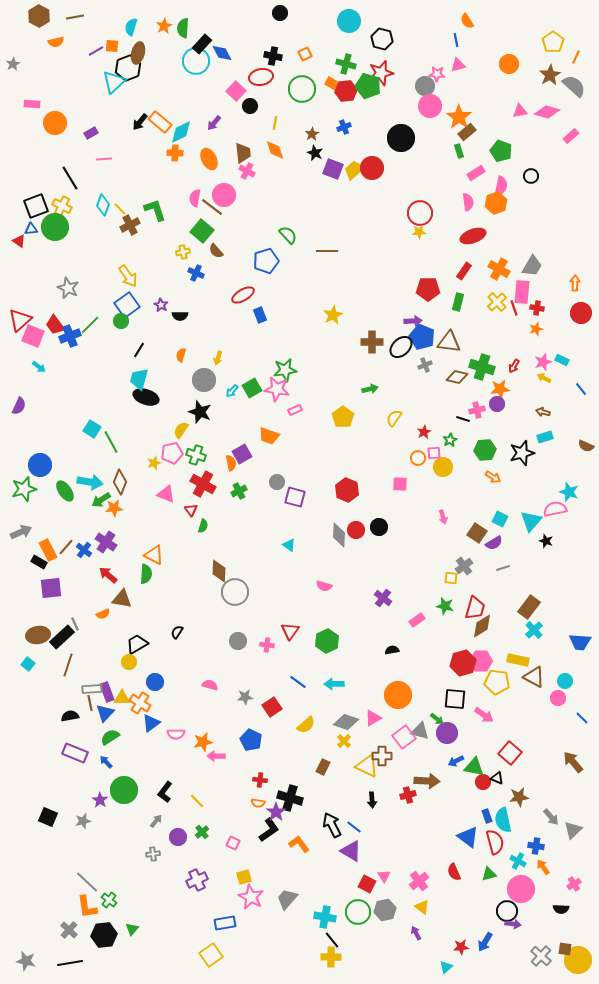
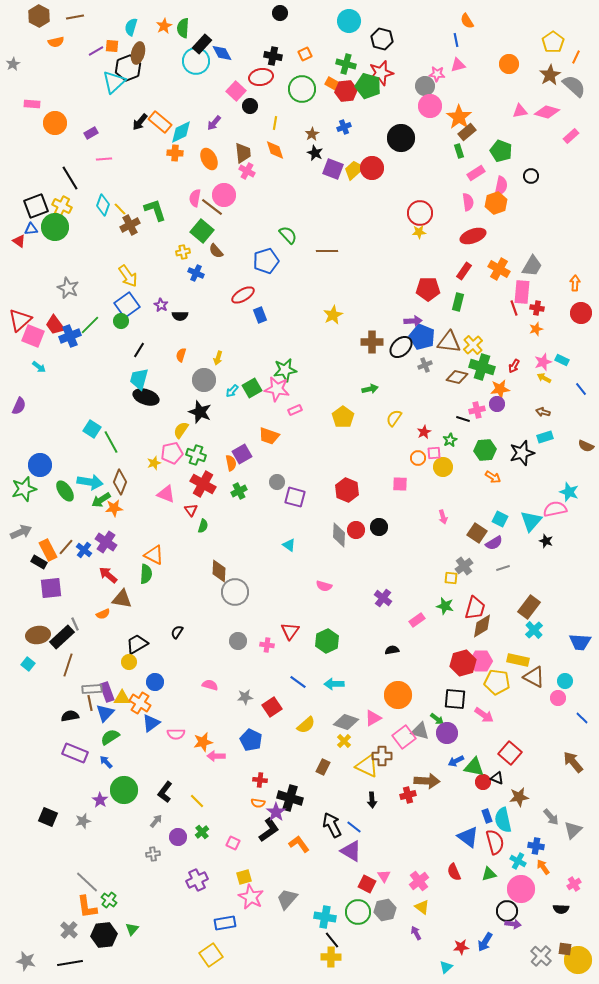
yellow cross at (497, 302): moved 24 px left, 43 px down
